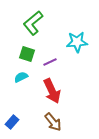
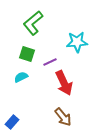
red arrow: moved 12 px right, 8 px up
brown arrow: moved 10 px right, 5 px up
